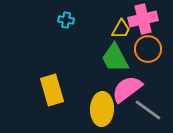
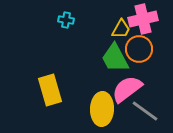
orange circle: moved 9 px left
yellow rectangle: moved 2 px left
gray line: moved 3 px left, 1 px down
